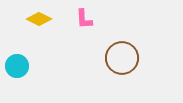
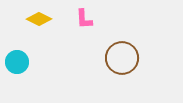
cyan circle: moved 4 px up
